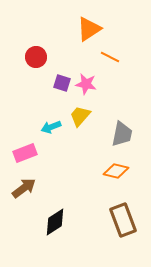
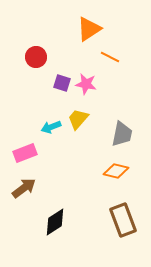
yellow trapezoid: moved 2 px left, 3 px down
